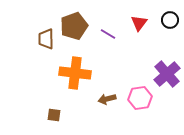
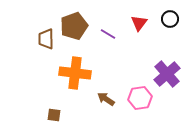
black circle: moved 1 px up
brown arrow: moved 1 px left; rotated 48 degrees clockwise
